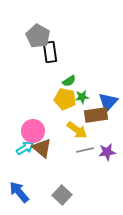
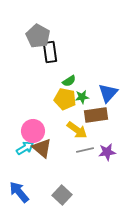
blue triangle: moved 9 px up
